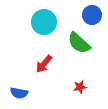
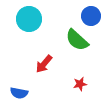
blue circle: moved 1 px left, 1 px down
cyan circle: moved 15 px left, 3 px up
green semicircle: moved 2 px left, 3 px up
red star: moved 3 px up
